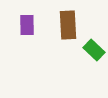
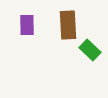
green rectangle: moved 4 px left
